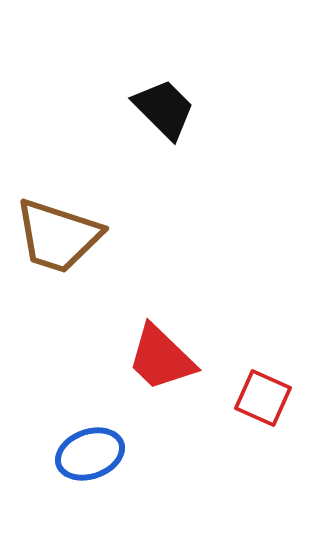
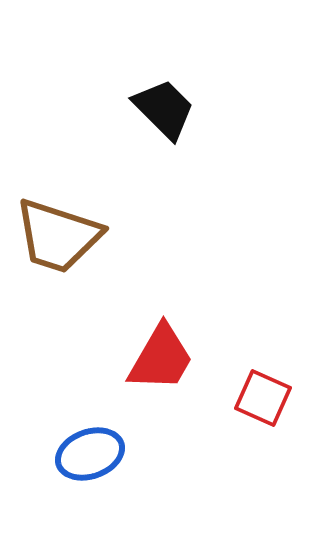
red trapezoid: rotated 104 degrees counterclockwise
